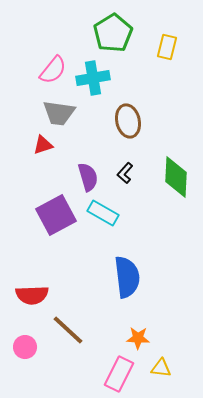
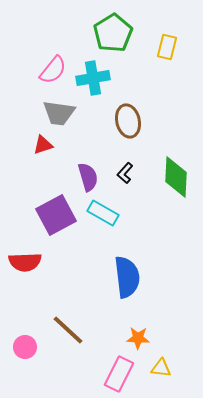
red semicircle: moved 7 px left, 33 px up
